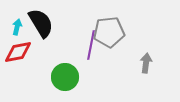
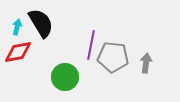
gray pentagon: moved 4 px right, 25 px down; rotated 12 degrees clockwise
